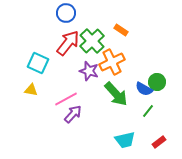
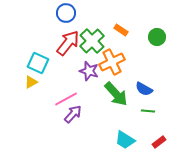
green circle: moved 45 px up
yellow triangle: moved 8 px up; rotated 40 degrees counterclockwise
green line: rotated 56 degrees clockwise
cyan trapezoid: rotated 45 degrees clockwise
